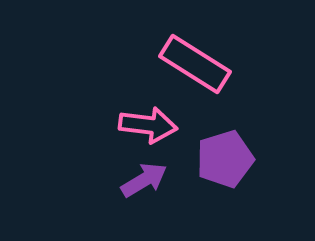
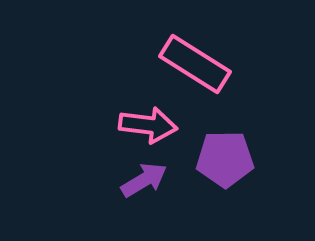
purple pentagon: rotated 16 degrees clockwise
